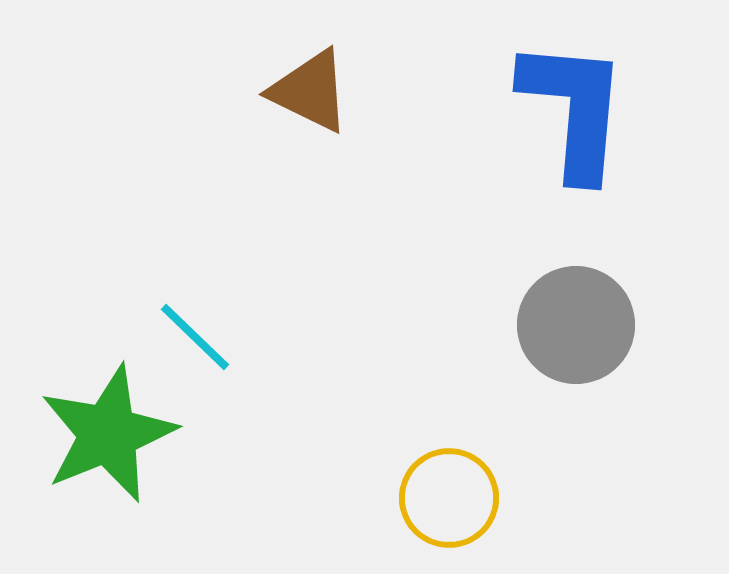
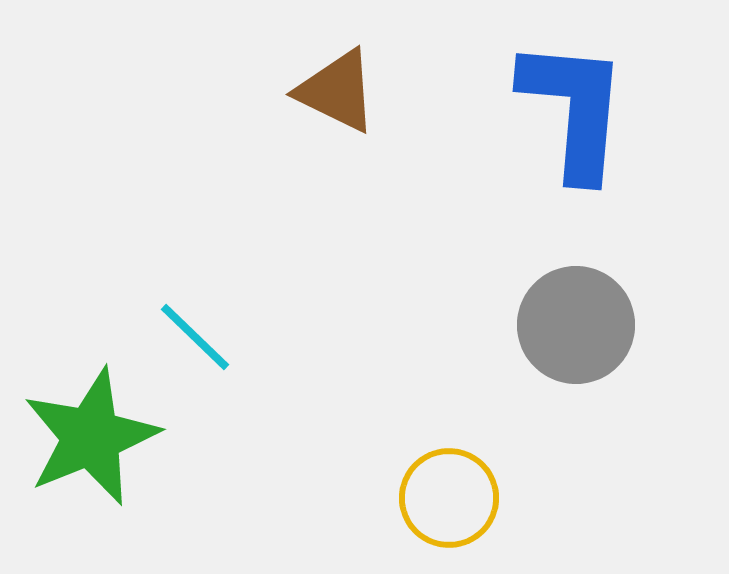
brown triangle: moved 27 px right
green star: moved 17 px left, 3 px down
